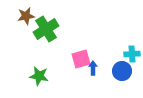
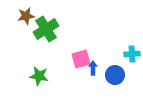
blue circle: moved 7 px left, 4 px down
